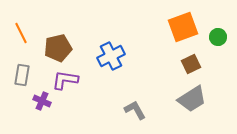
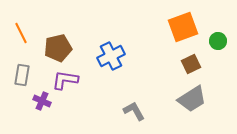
green circle: moved 4 px down
gray L-shape: moved 1 px left, 1 px down
